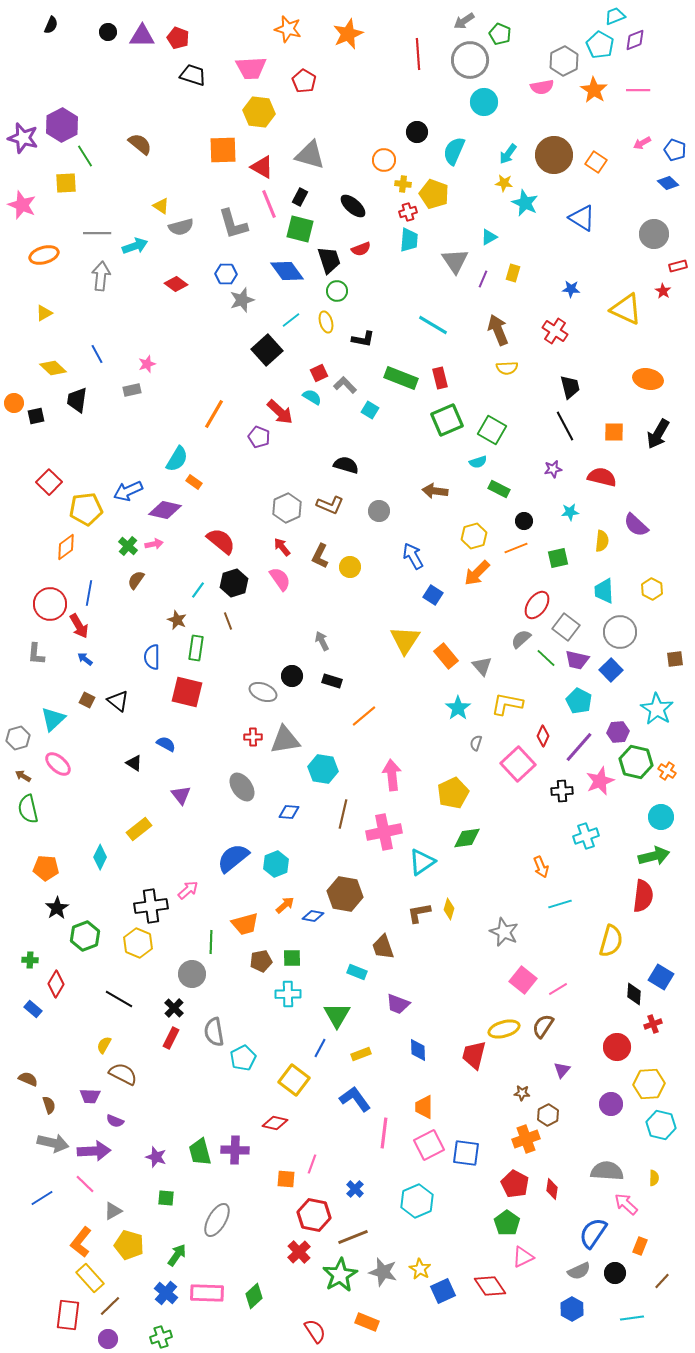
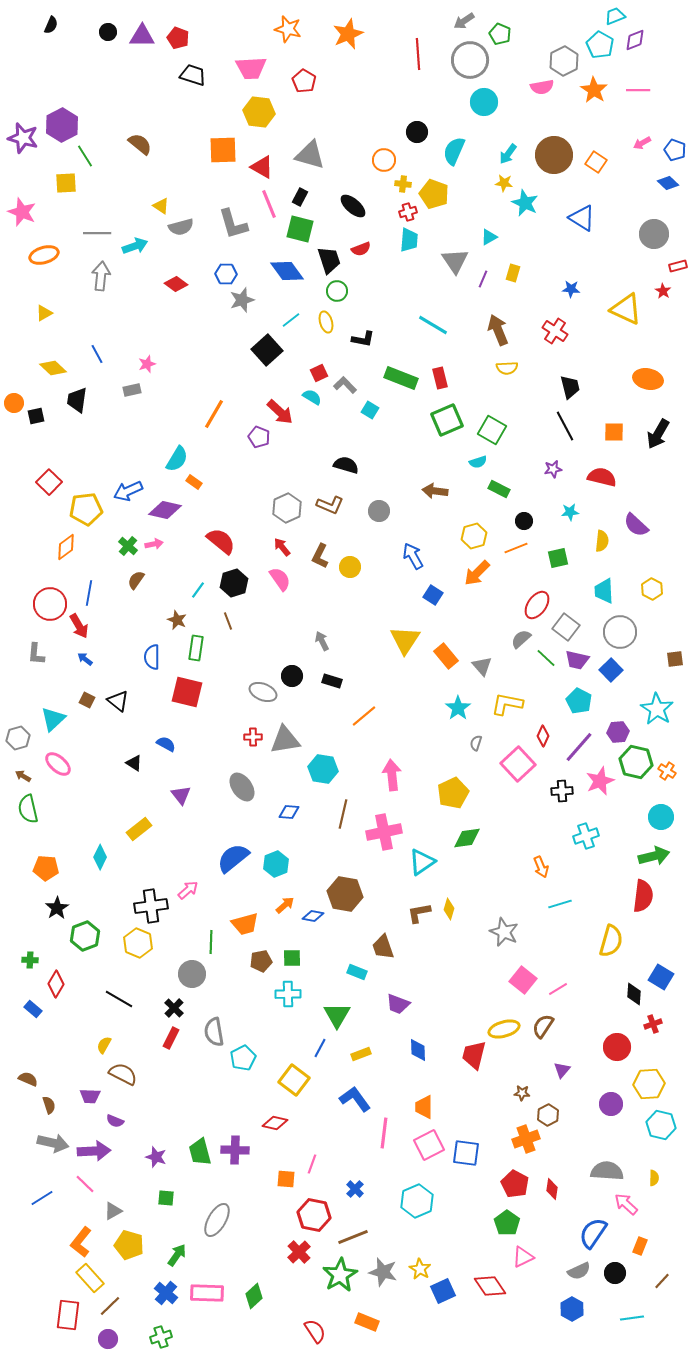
pink star at (22, 205): moved 7 px down
